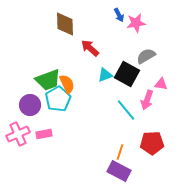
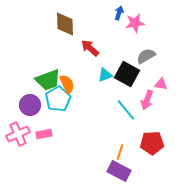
blue arrow: moved 2 px up; rotated 136 degrees counterclockwise
pink star: moved 1 px left
